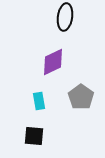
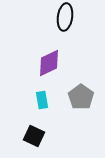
purple diamond: moved 4 px left, 1 px down
cyan rectangle: moved 3 px right, 1 px up
black square: rotated 20 degrees clockwise
